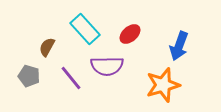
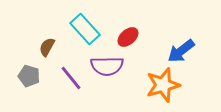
red ellipse: moved 2 px left, 3 px down
blue arrow: moved 2 px right, 5 px down; rotated 32 degrees clockwise
